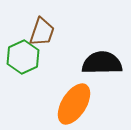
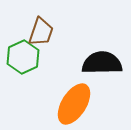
brown trapezoid: moved 1 px left
